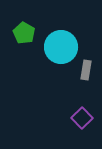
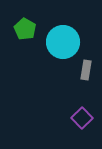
green pentagon: moved 1 px right, 4 px up
cyan circle: moved 2 px right, 5 px up
